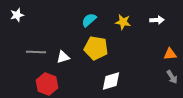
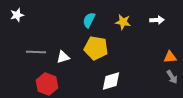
cyan semicircle: rotated 21 degrees counterclockwise
orange triangle: moved 3 px down
